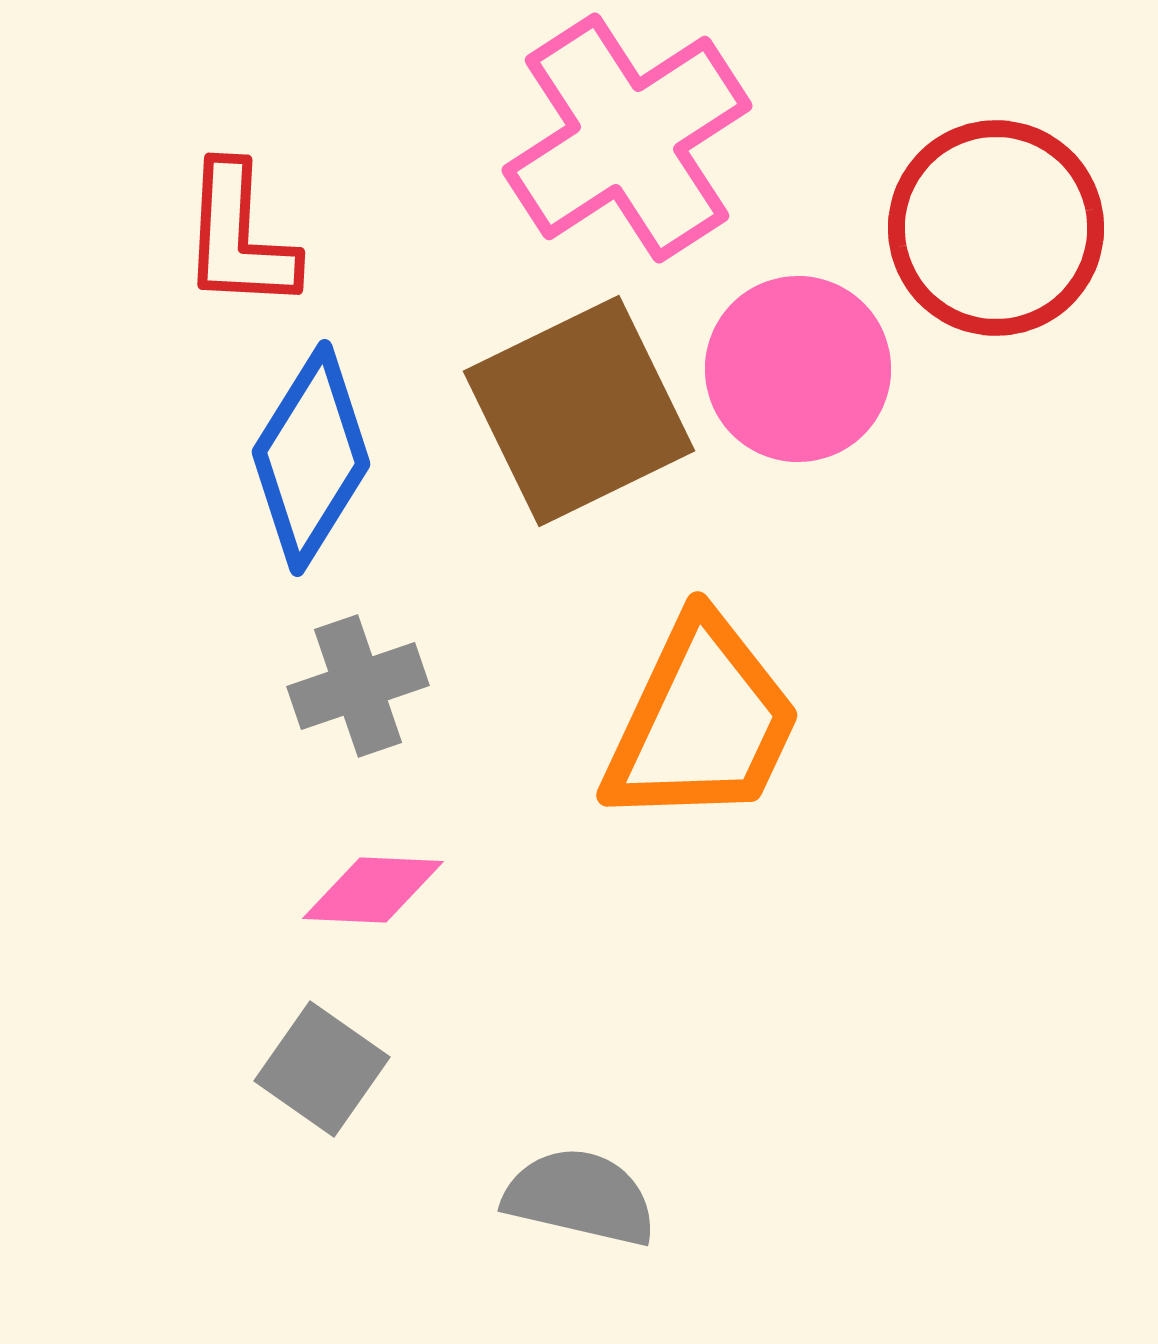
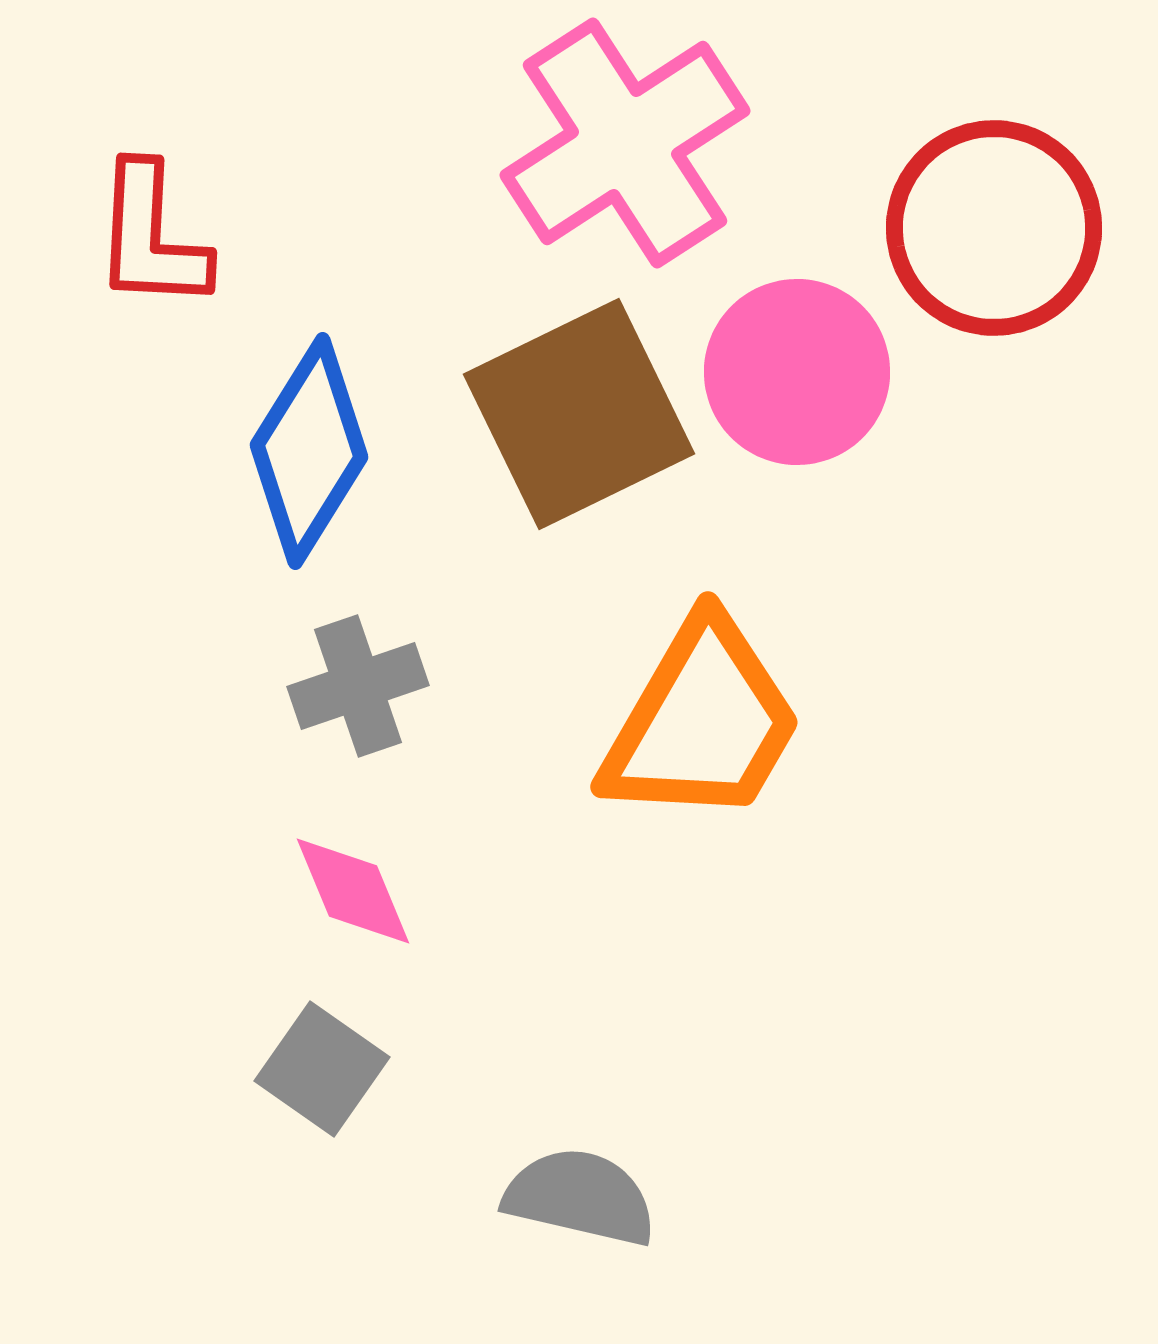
pink cross: moved 2 px left, 5 px down
red circle: moved 2 px left
red L-shape: moved 88 px left
pink circle: moved 1 px left, 3 px down
brown square: moved 3 px down
blue diamond: moved 2 px left, 7 px up
orange trapezoid: rotated 5 degrees clockwise
pink diamond: moved 20 px left, 1 px down; rotated 65 degrees clockwise
